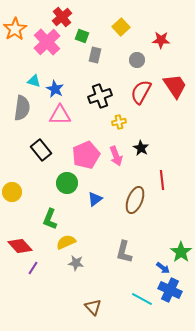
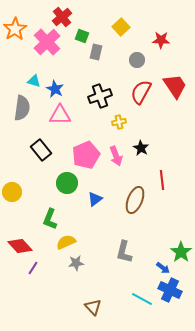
gray rectangle: moved 1 px right, 3 px up
gray star: rotated 14 degrees counterclockwise
